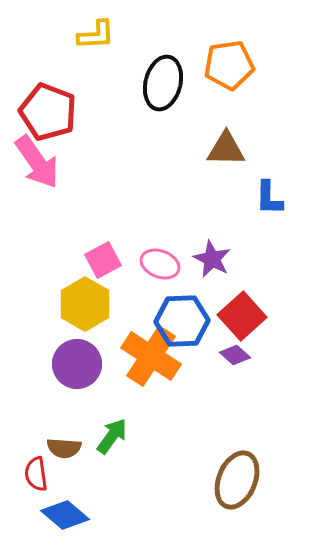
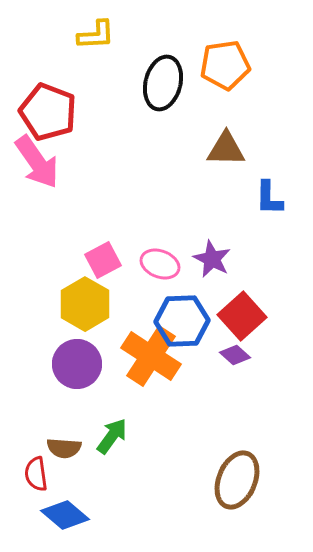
orange pentagon: moved 4 px left
